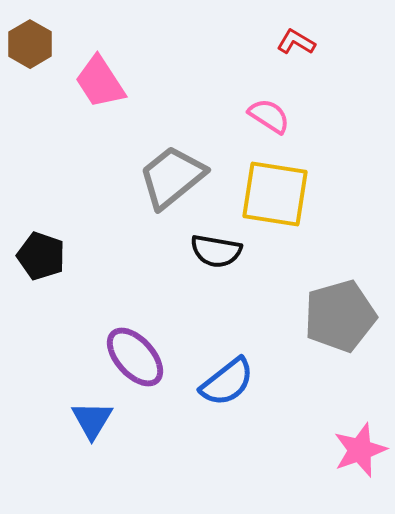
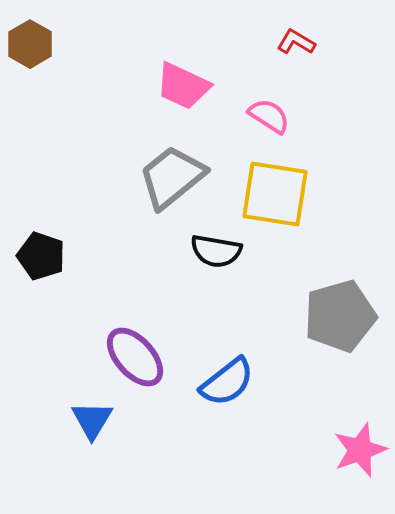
pink trapezoid: moved 83 px right, 4 px down; rotated 32 degrees counterclockwise
